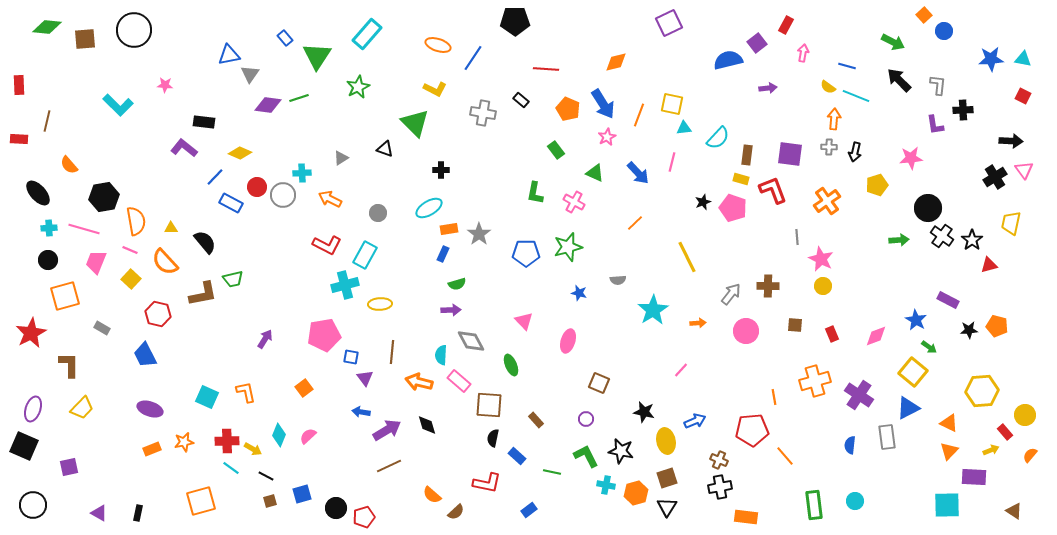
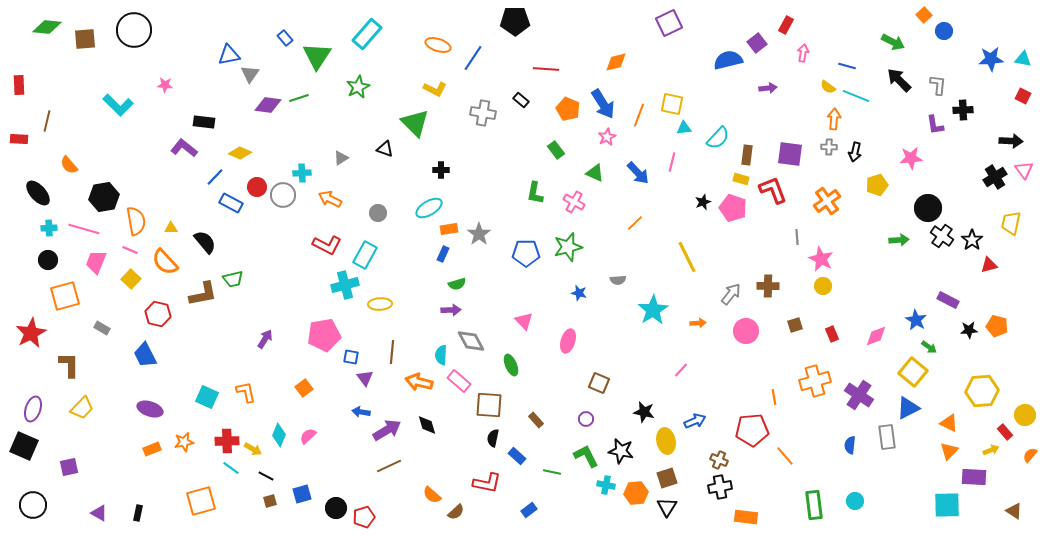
brown square at (795, 325): rotated 21 degrees counterclockwise
orange hexagon at (636, 493): rotated 10 degrees clockwise
